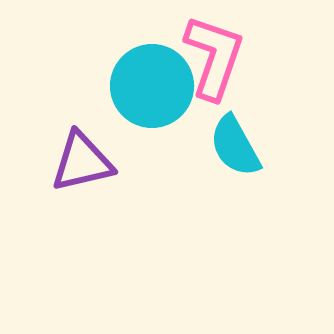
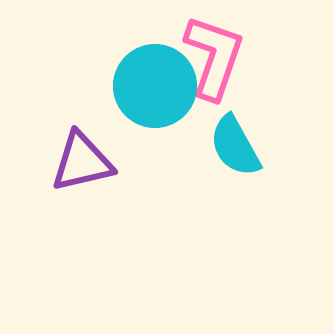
cyan circle: moved 3 px right
